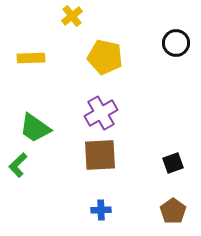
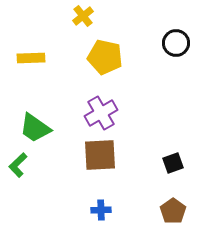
yellow cross: moved 11 px right
